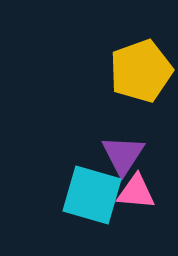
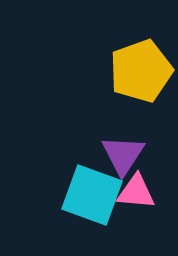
cyan square: rotated 4 degrees clockwise
